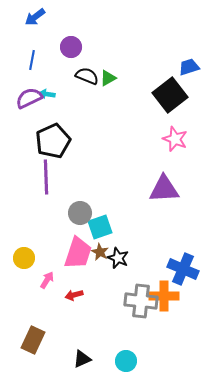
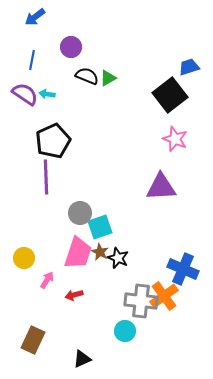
purple semicircle: moved 4 px left, 4 px up; rotated 60 degrees clockwise
purple triangle: moved 3 px left, 2 px up
orange cross: rotated 36 degrees counterclockwise
cyan circle: moved 1 px left, 30 px up
